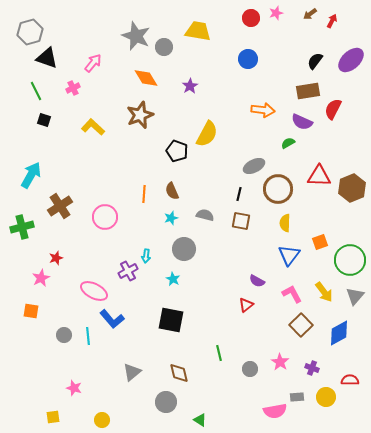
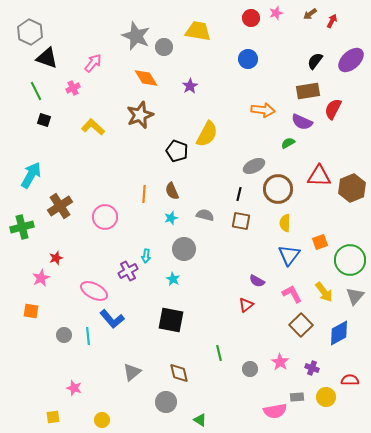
gray hexagon at (30, 32): rotated 20 degrees counterclockwise
